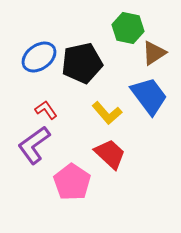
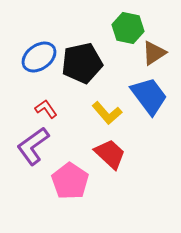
red L-shape: moved 1 px up
purple L-shape: moved 1 px left, 1 px down
pink pentagon: moved 2 px left, 1 px up
